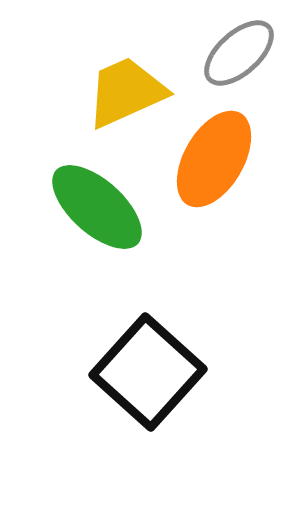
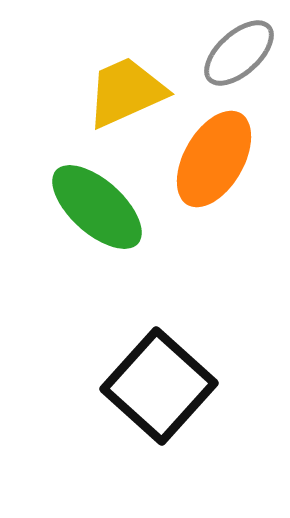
black square: moved 11 px right, 14 px down
